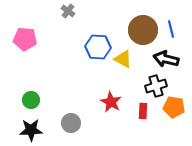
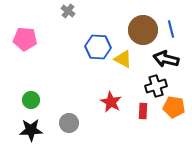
gray circle: moved 2 px left
